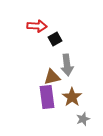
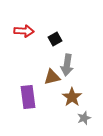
red arrow: moved 13 px left, 5 px down
gray arrow: rotated 15 degrees clockwise
purple rectangle: moved 19 px left
gray star: moved 1 px right, 1 px up
